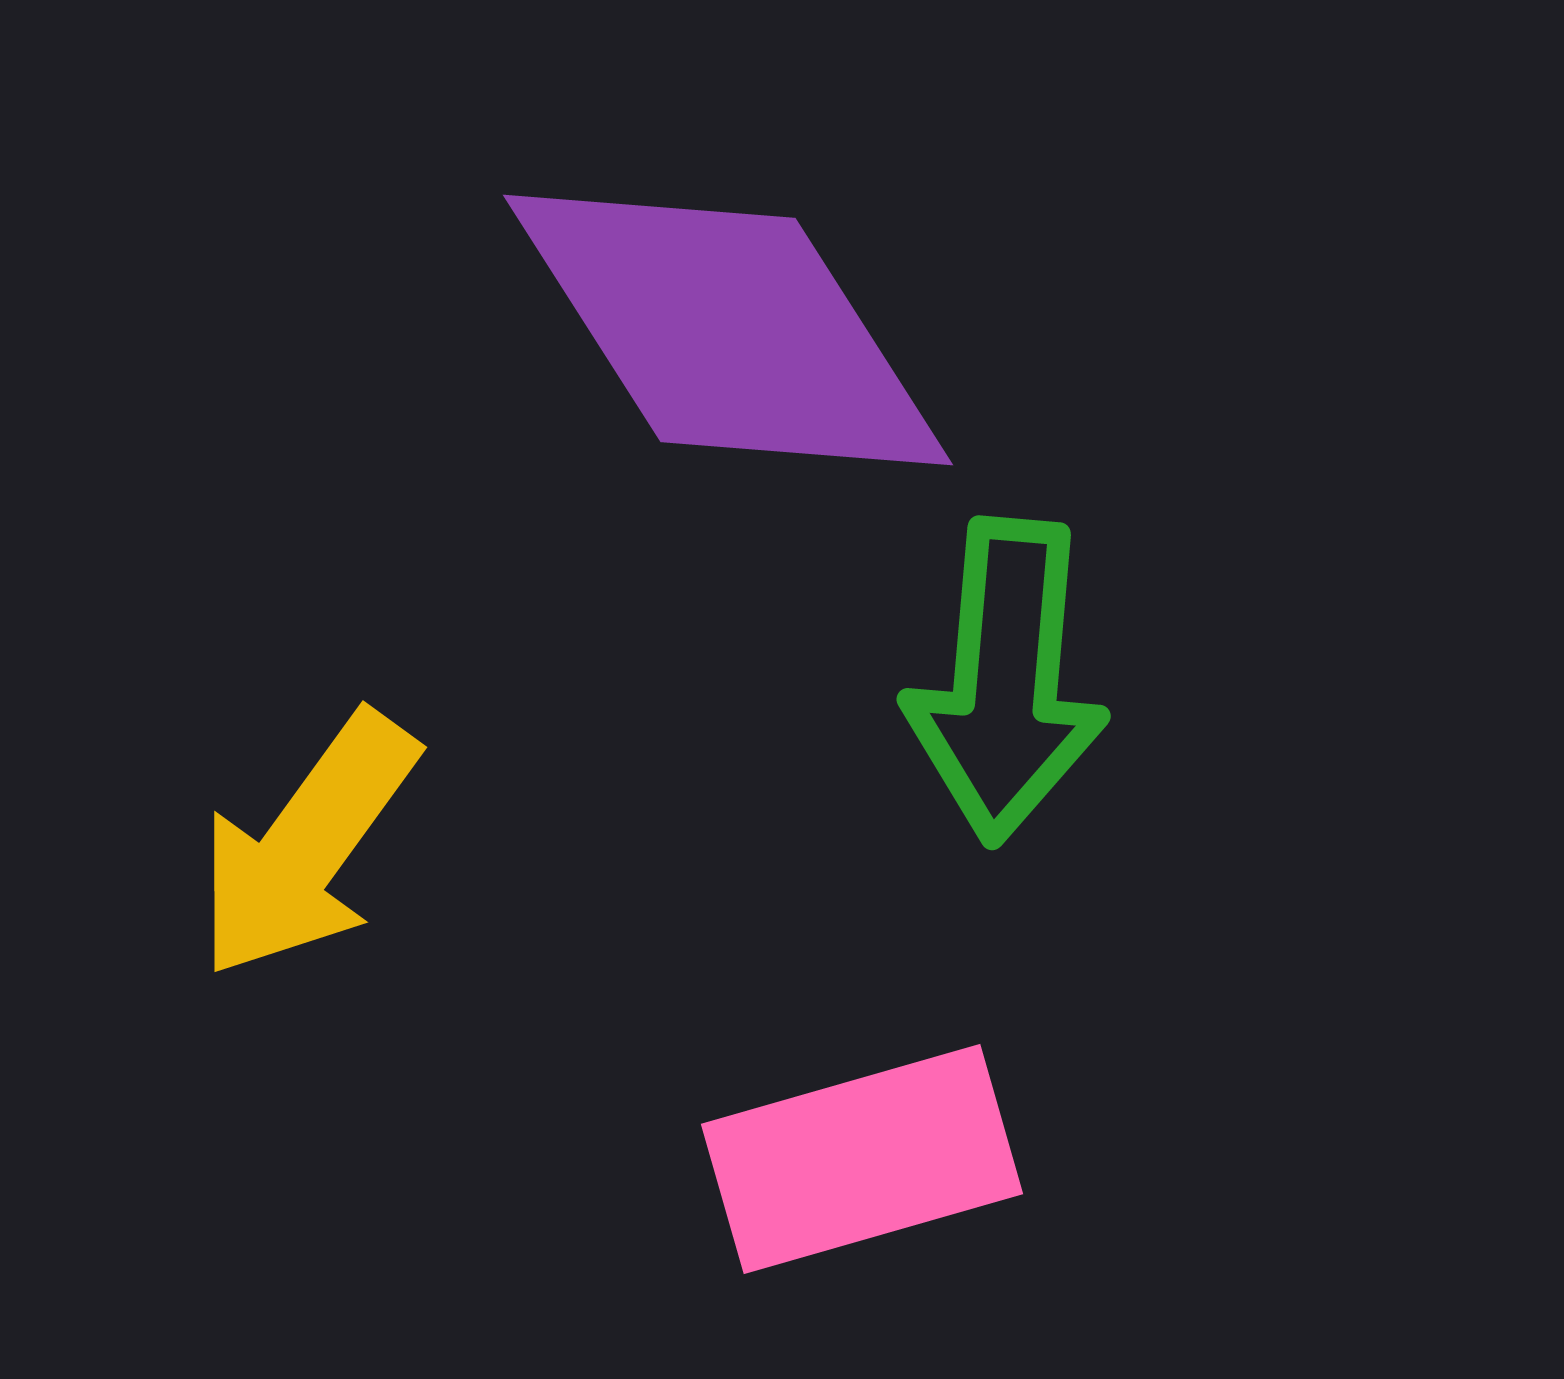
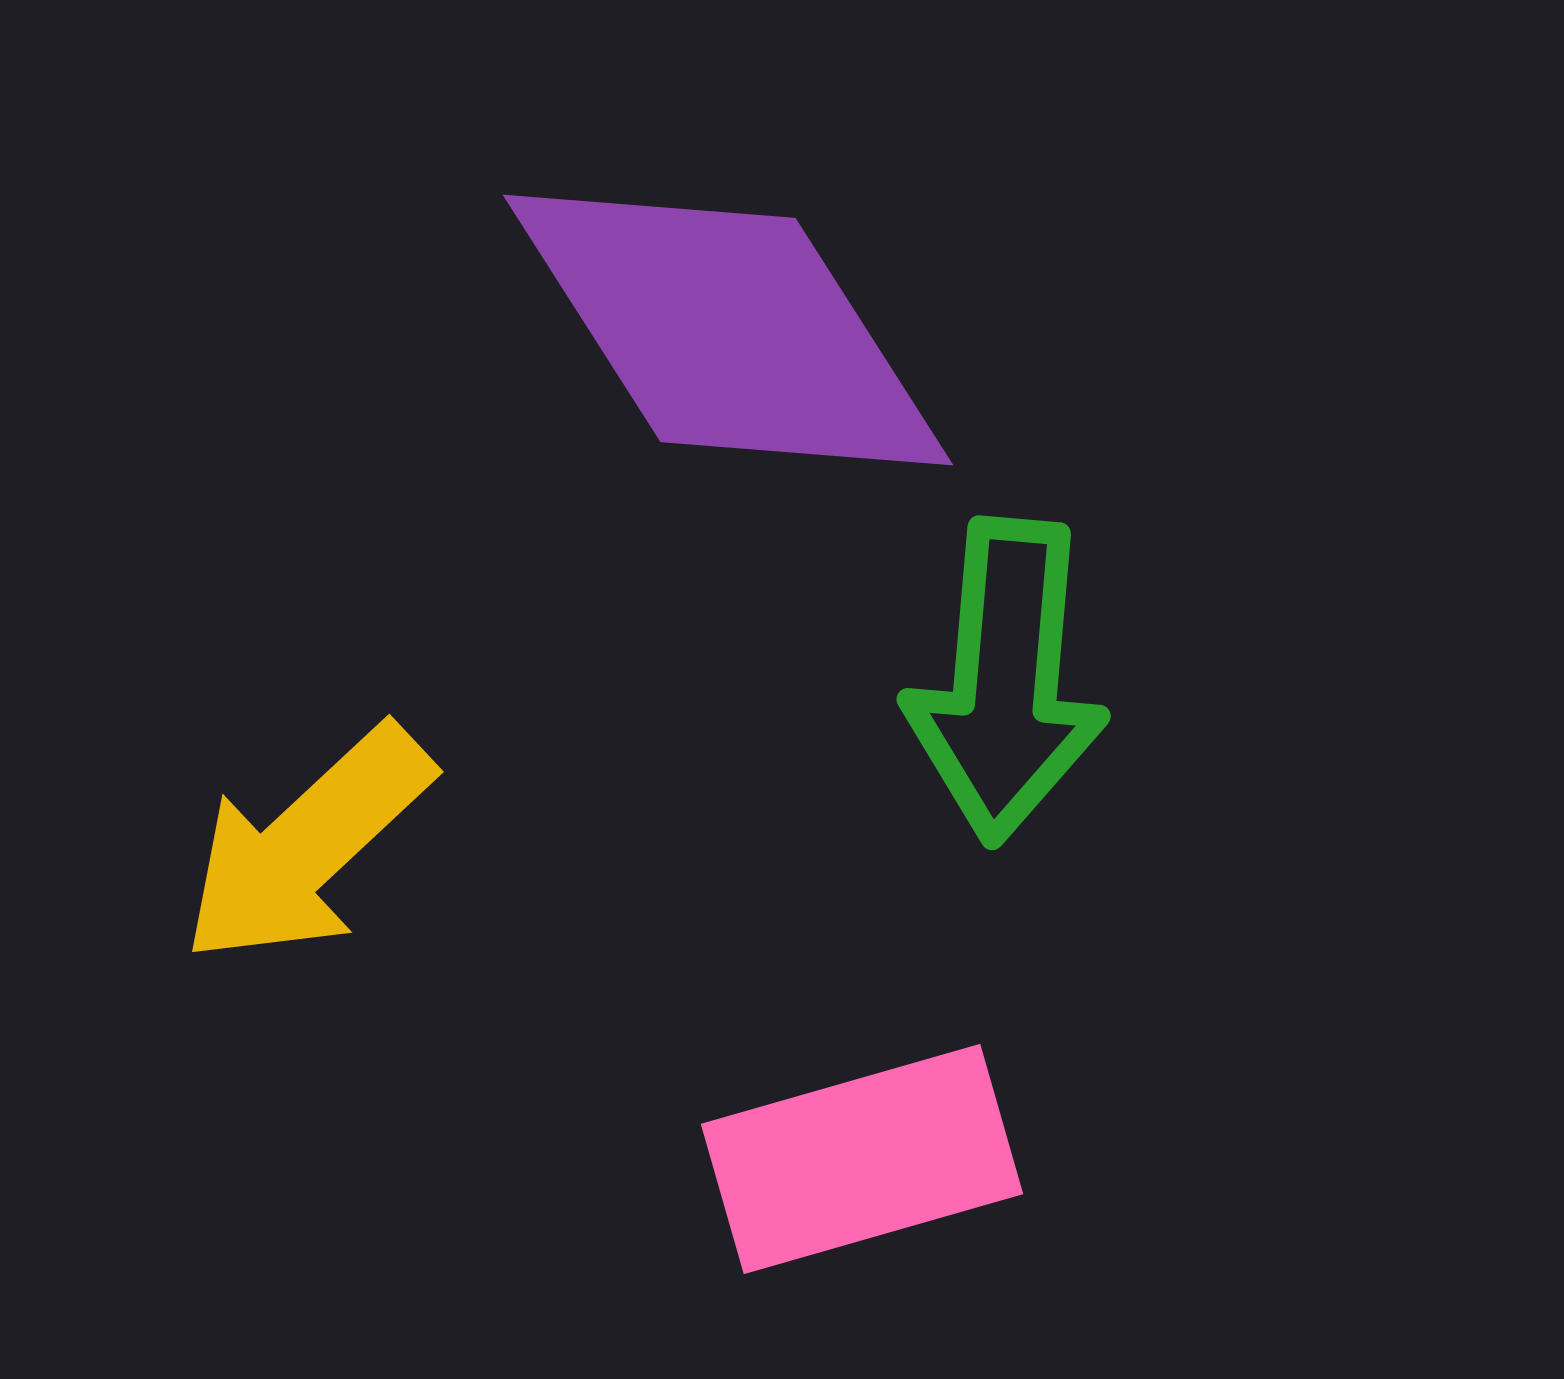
yellow arrow: rotated 11 degrees clockwise
